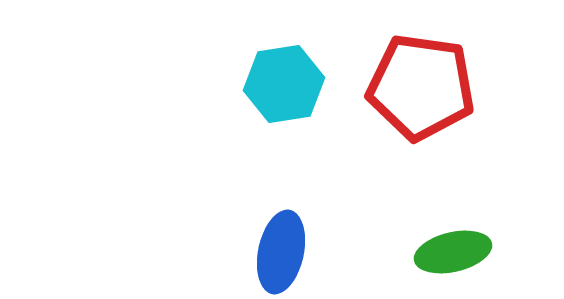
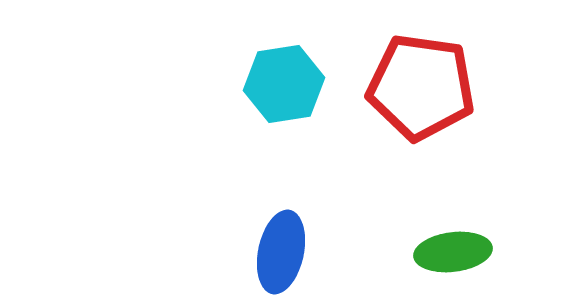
green ellipse: rotated 6 degrees clockwise
